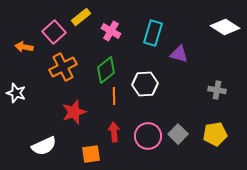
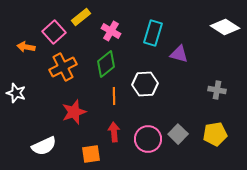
orange arrow: moved 2 px right
green diamond: moved 6 px up
pink circle: moved 3 px down
